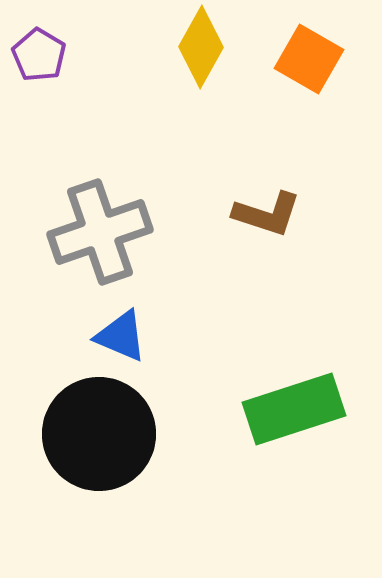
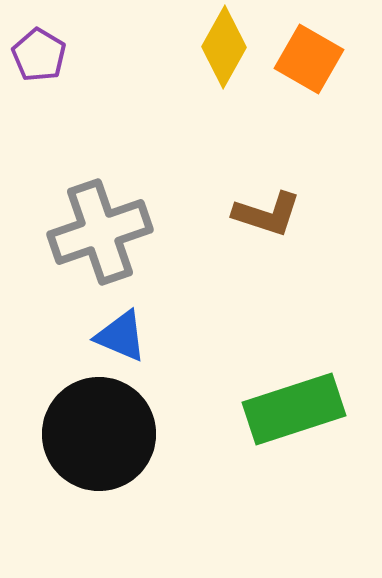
yellow diamond: moved 23 px right
